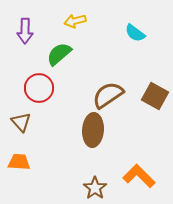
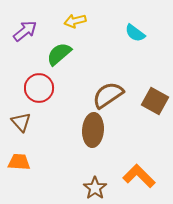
purple arrow: rotated 130 degrees counterclockwise
brown square: moved 5 px down
